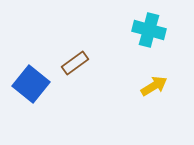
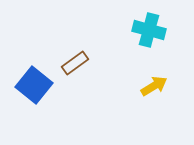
blue square: moved 3 px right, 1 px down
